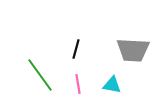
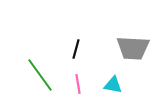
gray trapezoid: moved 2 px up
cyan triangle: moved 1 px right
